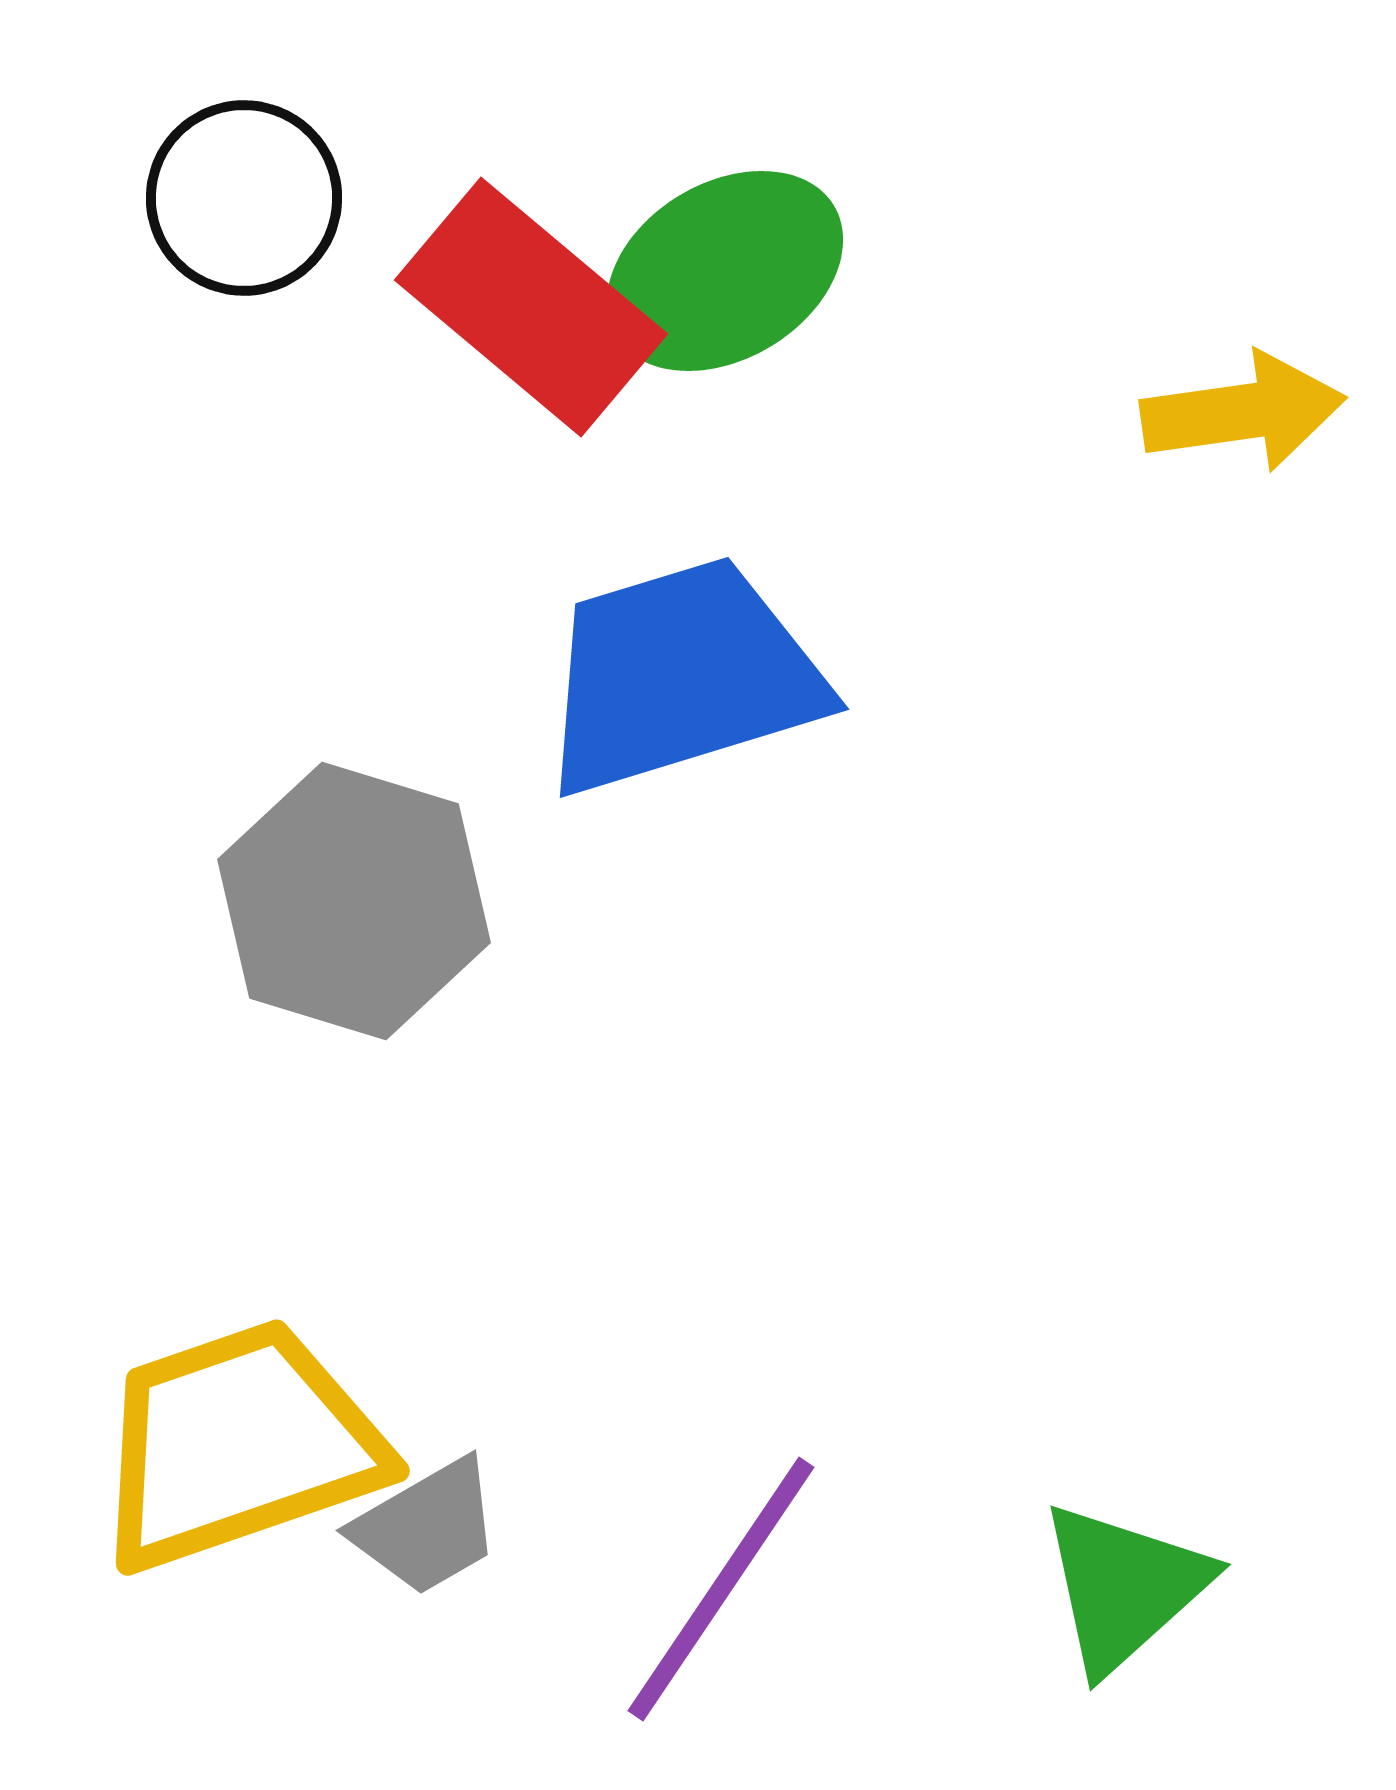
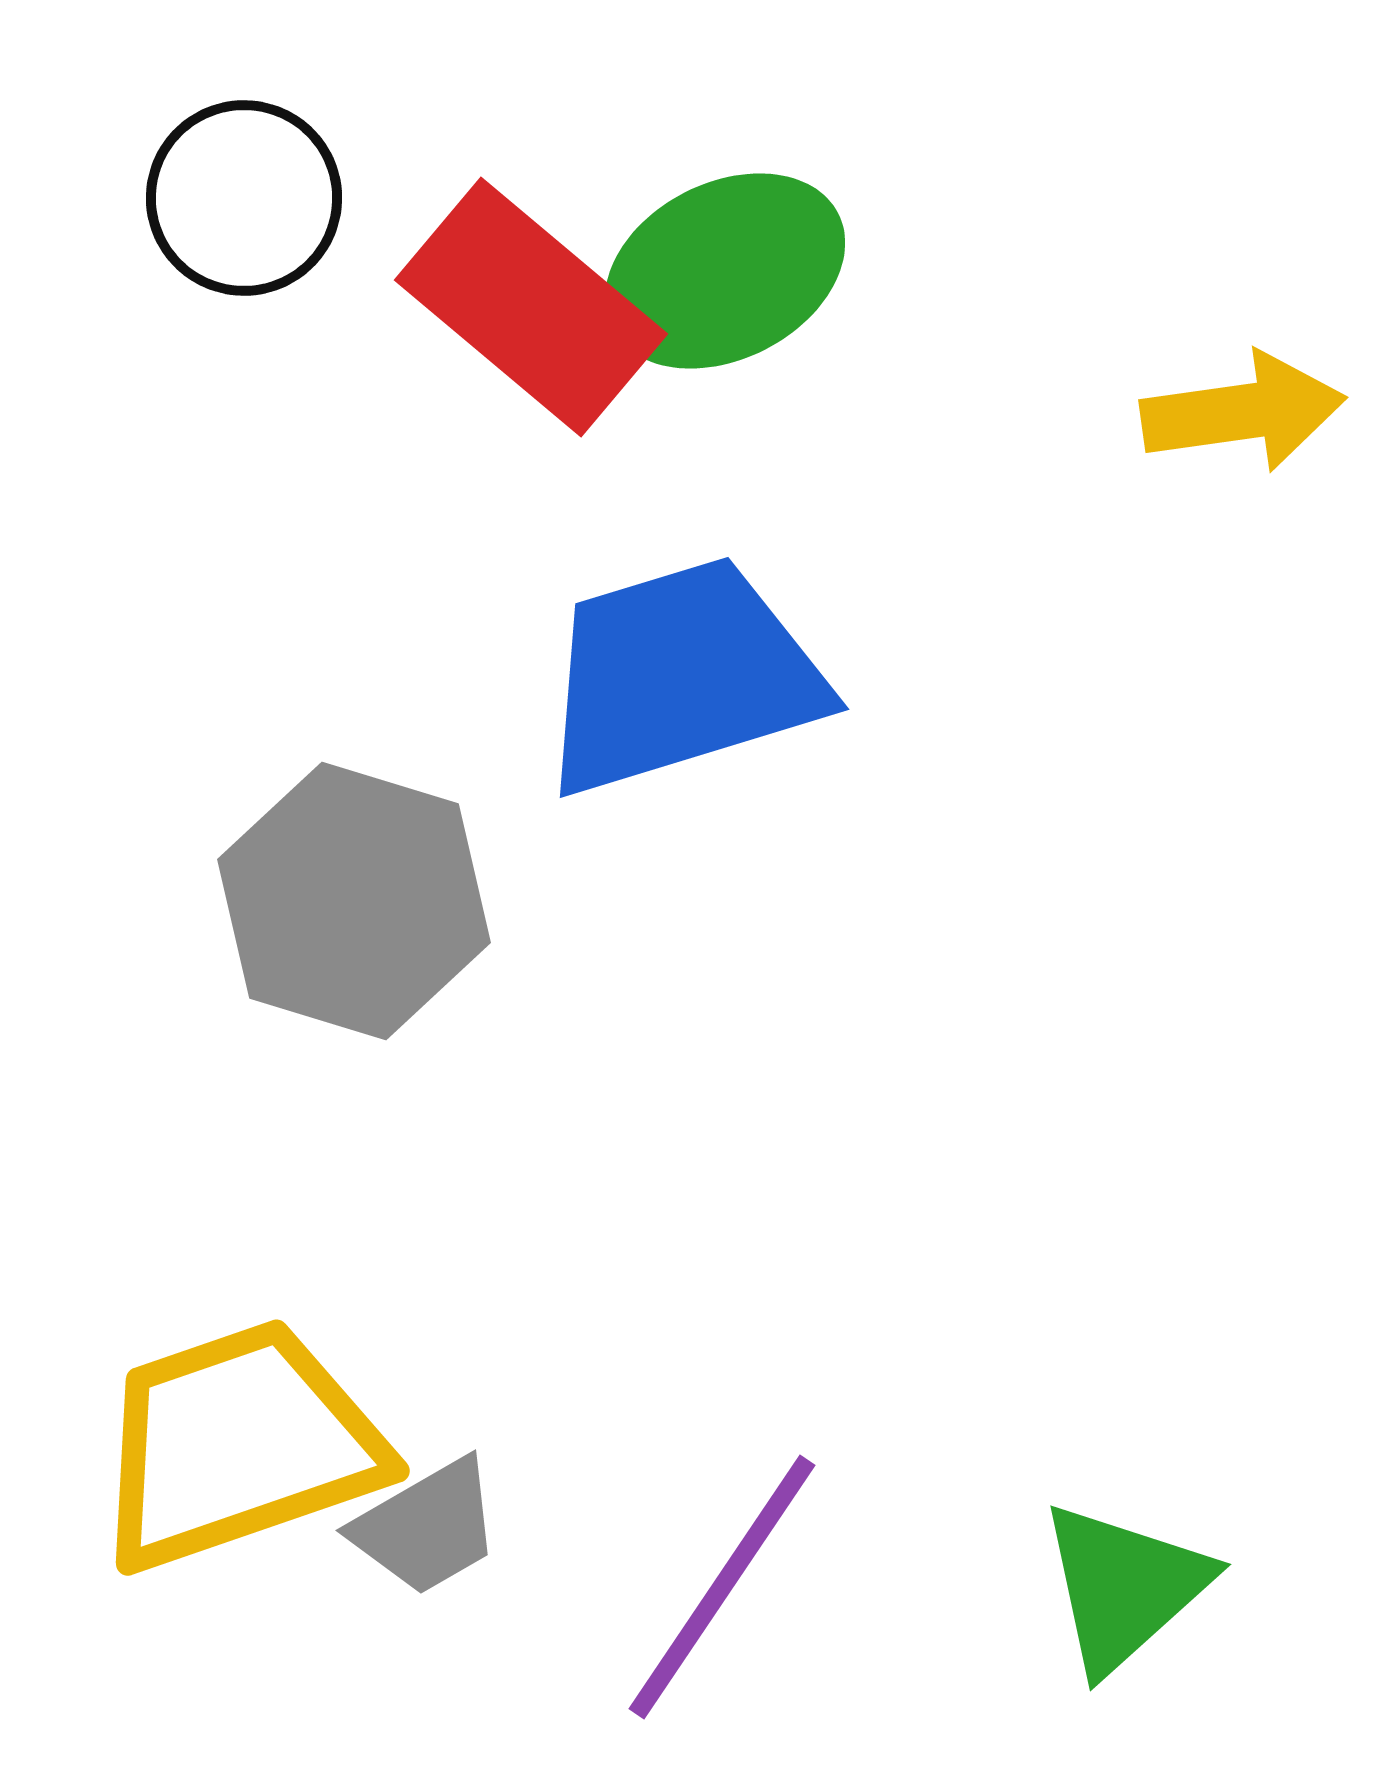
green ellipse: rotated 4 degrees clockwise
purple line: moved 1 px right, 2 px up
